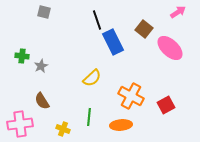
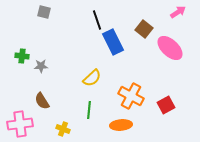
gray star: rotated 24 degrees clockwise
green line: moved 7 px up
